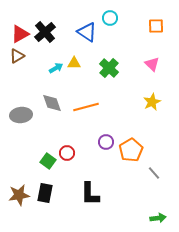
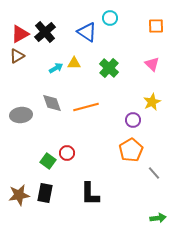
purple circle: moved 27 px right, 22 px up
